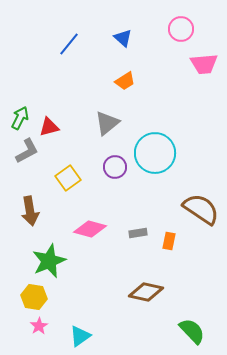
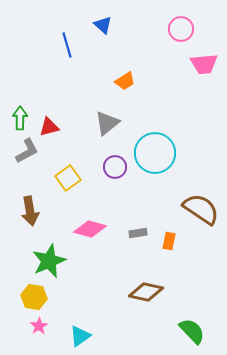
blue triangle: moved 20 px left, 13 px up
blue line: moved 2 px left, 1 px down; rotated 55 degrees counterclockwise
green arrow: rotated 25 degrees counterclockwise
